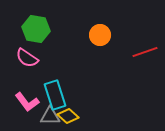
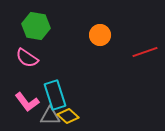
green hexagon: moved 3 px up
